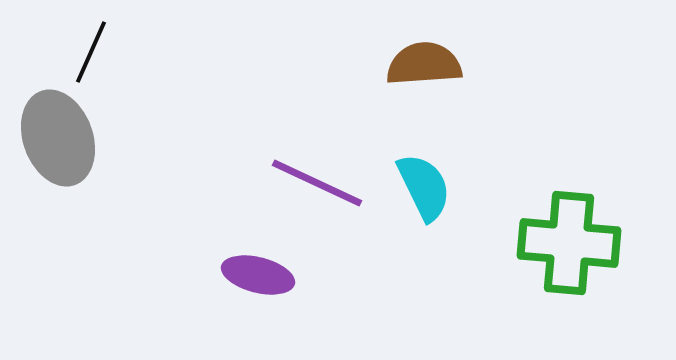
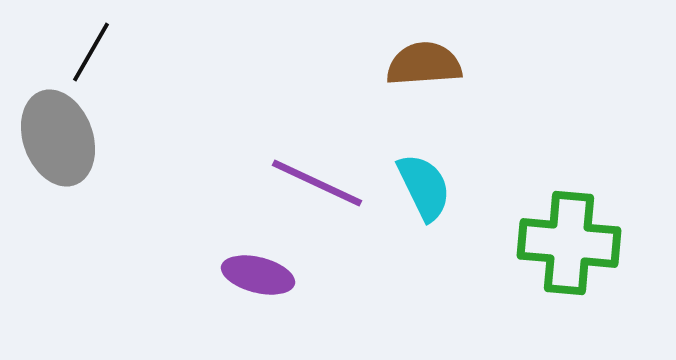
black line: rotated 6 degrees clockwise
